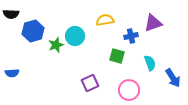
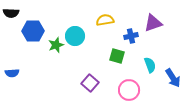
black semicircle: moved 1 px up
blue hexagon: rotated 15 degrees clockwise
cyan semicircle: moved 2 px down
purple square: rotated 24 degrees counterclockwise
